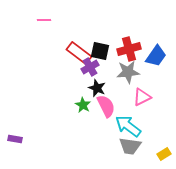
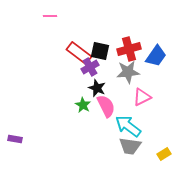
pink line: moved 6 px right, 4 px up
